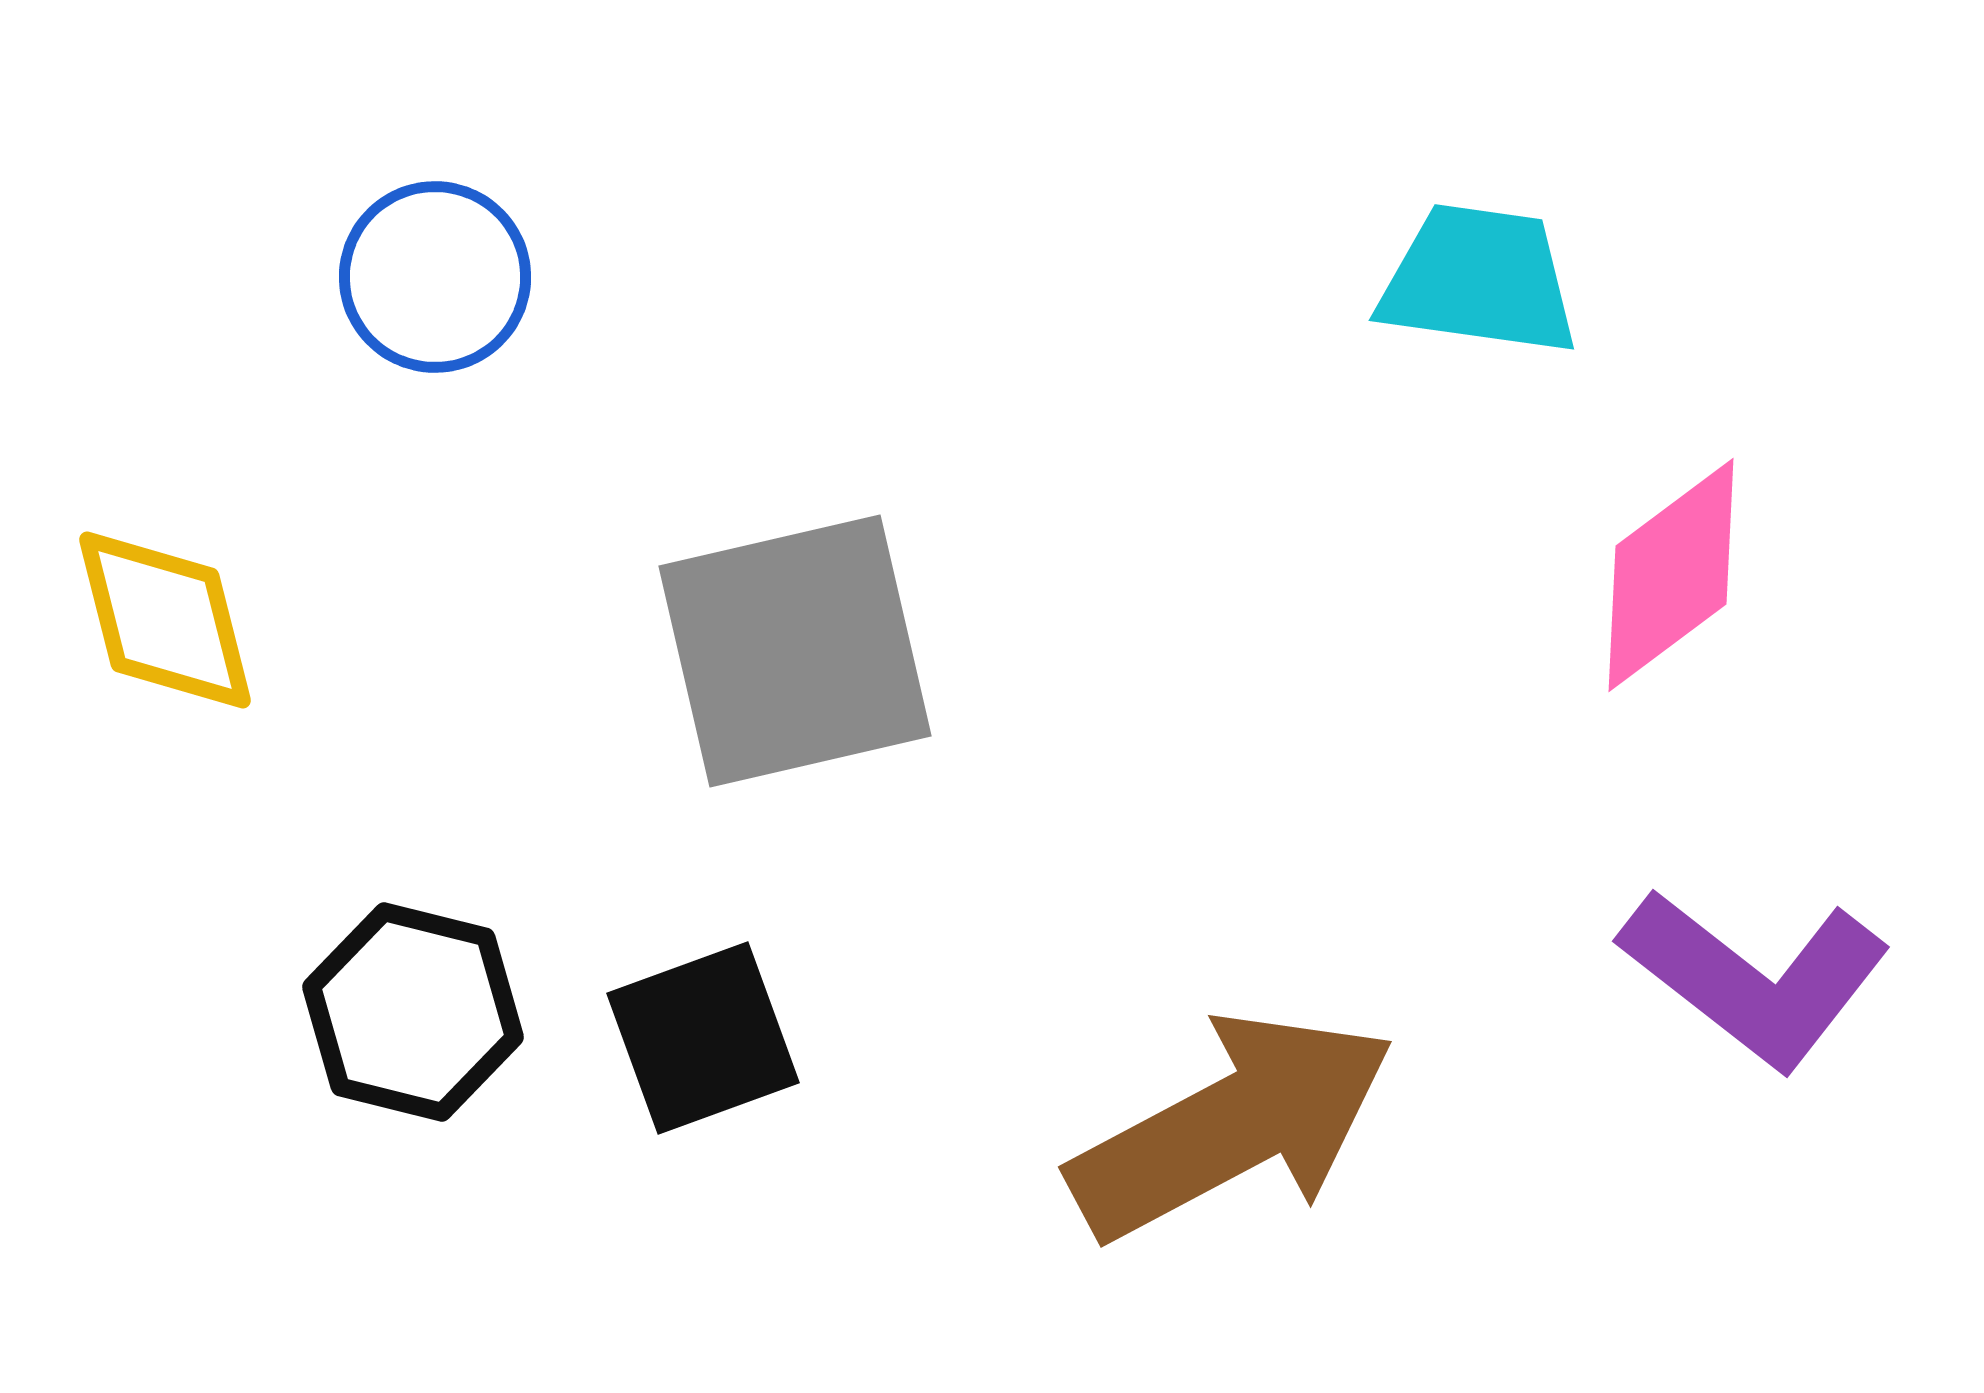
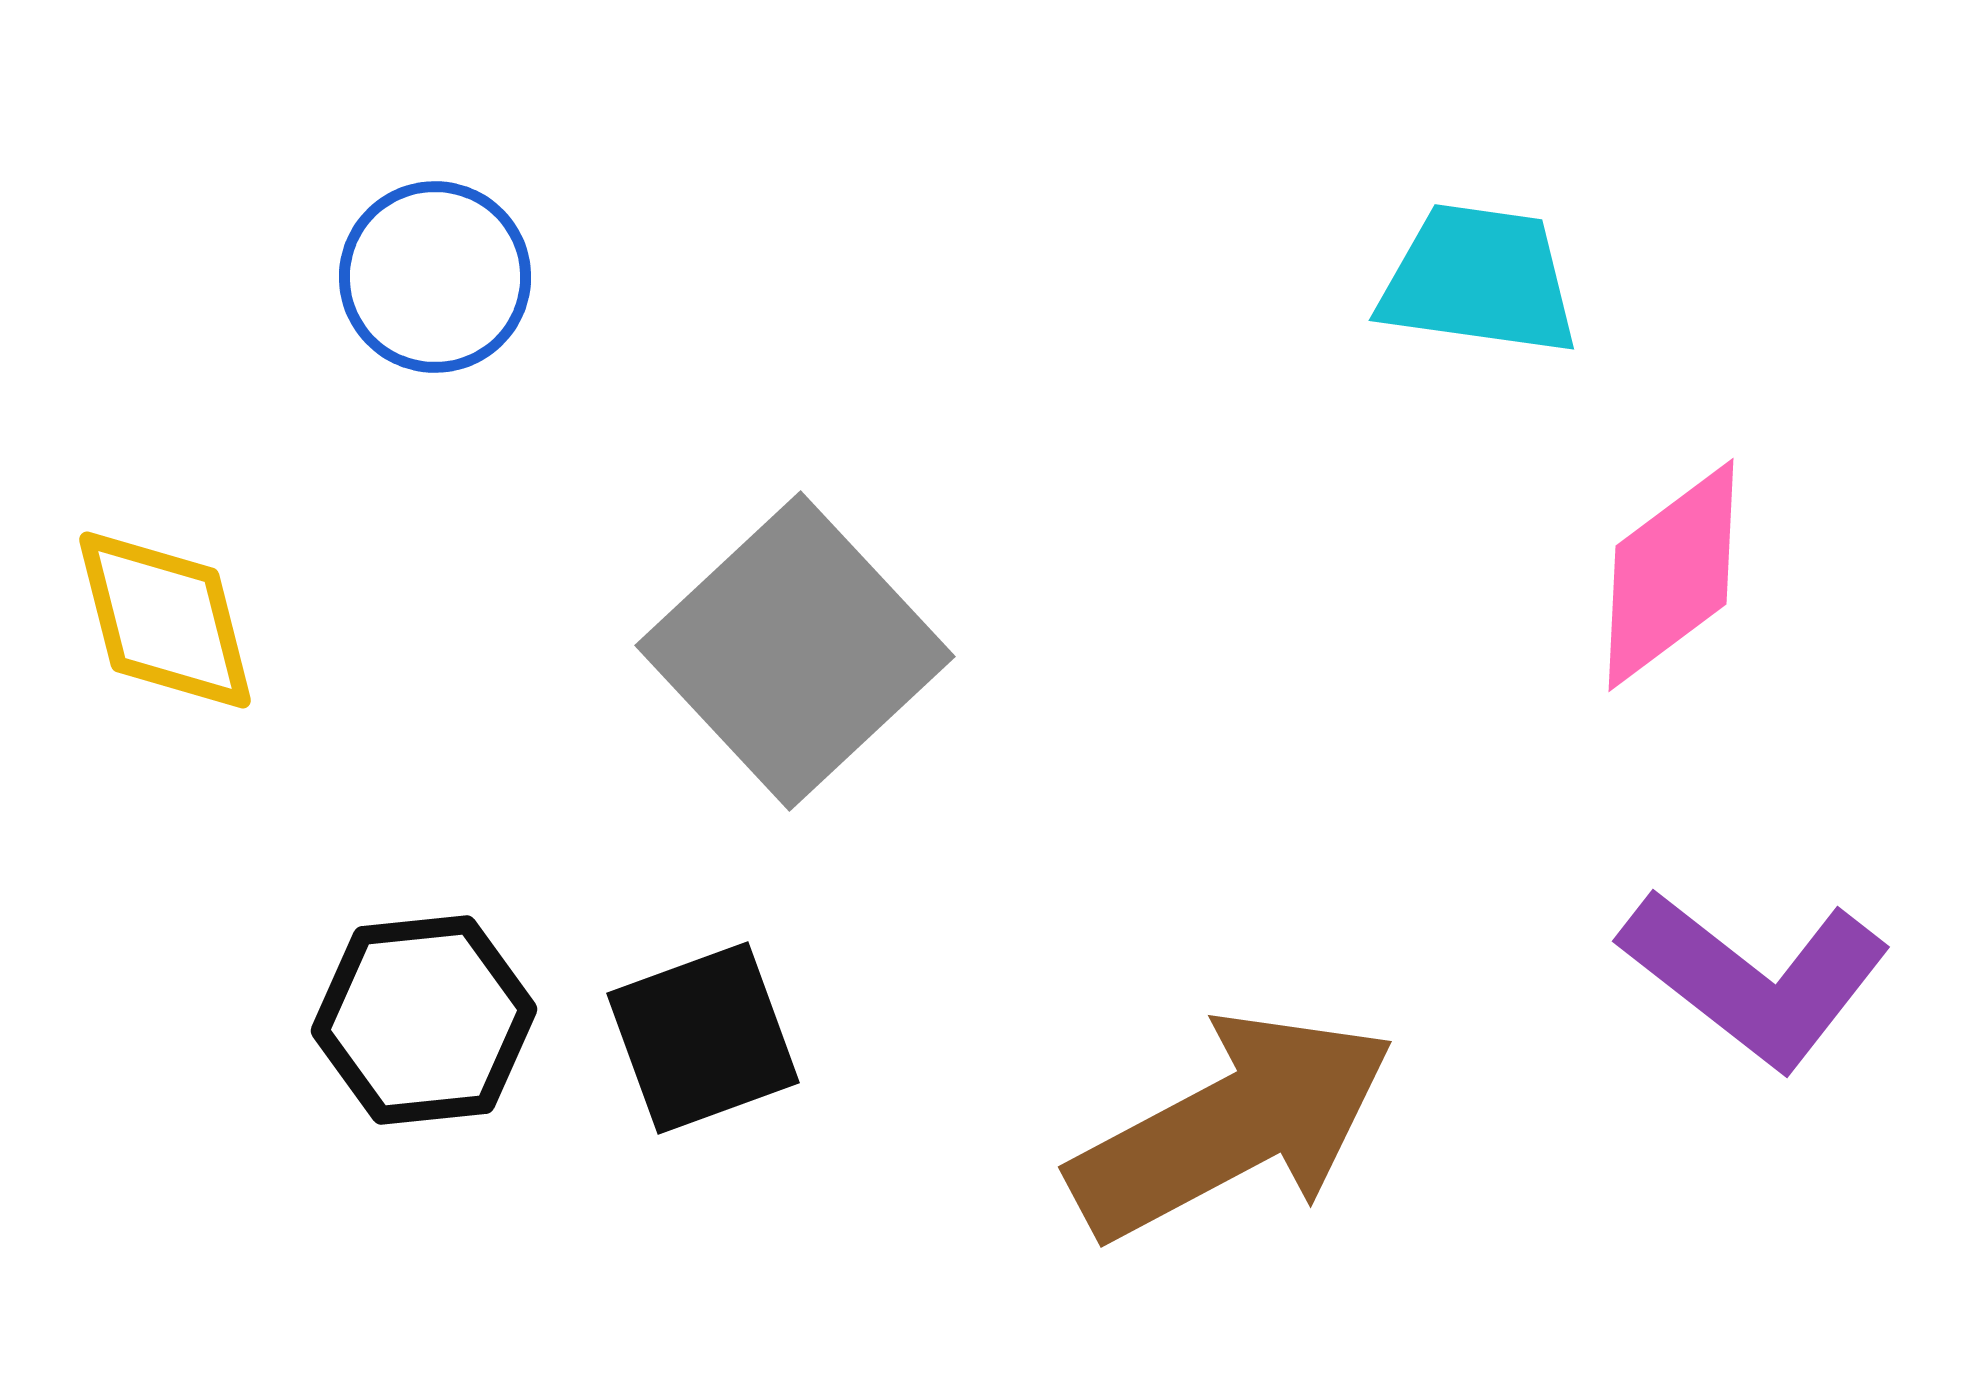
gray square: rotated 30 degrees counterclockwise
black hexagon: moved 11 px right, 8 px down; rotated 20 degrees counterclockwise
